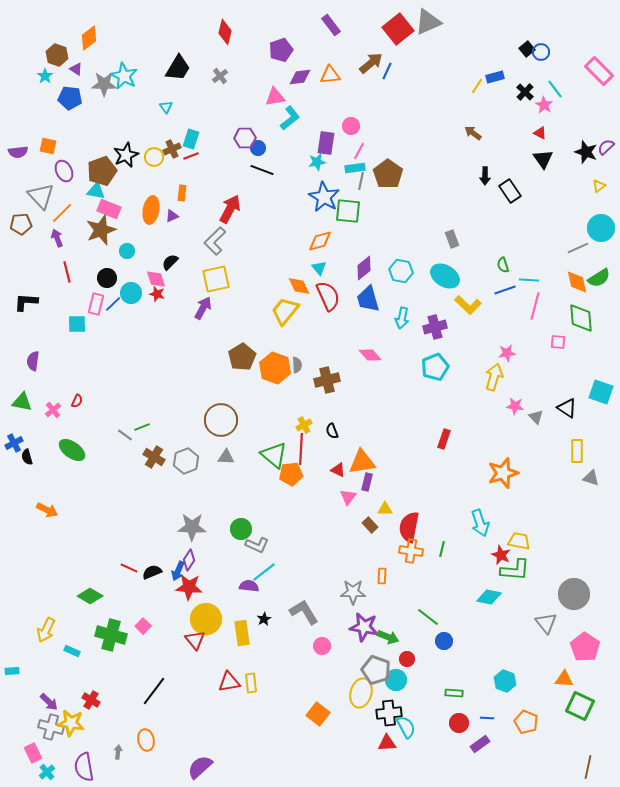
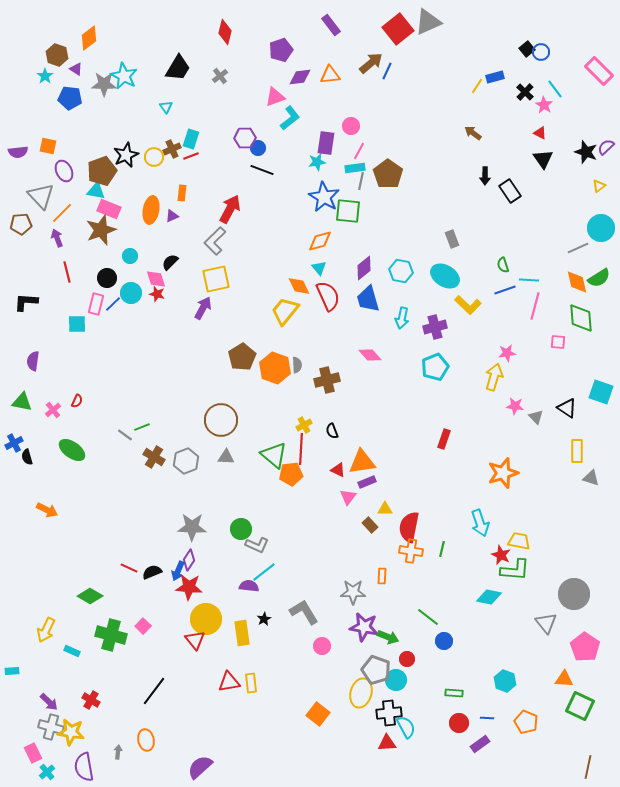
pink triangle at (275, 97): rotated 10 degrees counterclockwise
cyan circle at (127, 251): moved 3 px right, 5 px down
purple rectangle at (367, 482): rotated 54 degrees clockwise
yellow star at (71, 723): moved 9 px down
